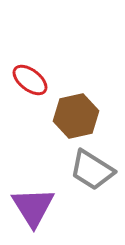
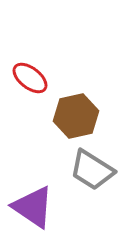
red ellipse: moved 2 px up
purple triangle: rotated 24 degrees counterclockwise
